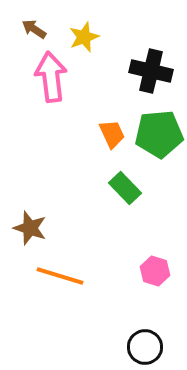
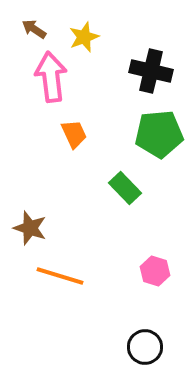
orange trapezoid: moved 38 px left
